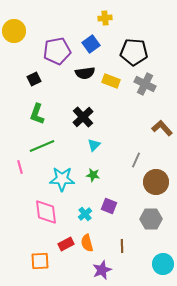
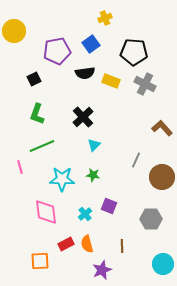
yellow cross: rotated 16 degrees counterclockwise
brown circle: moved 6 px right, 5 px up
orange semicircle: moved 1 px down
